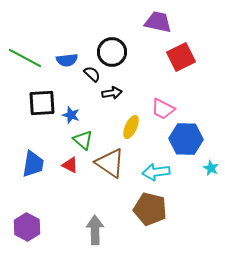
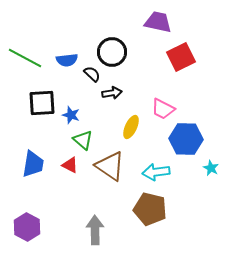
brown triangle: moved 3 px down
